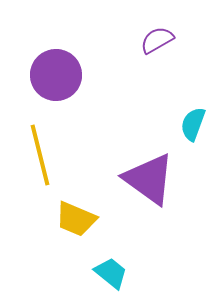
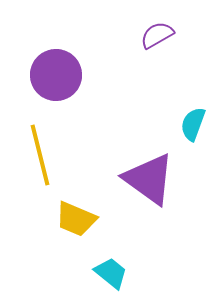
purple semicircle: moved 5 px up
